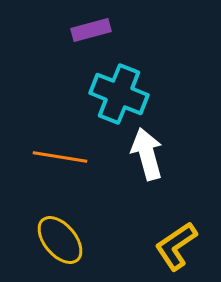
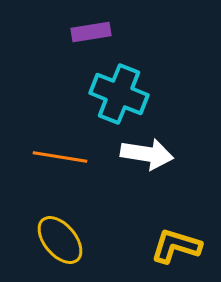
purple rectangle: moved 2 px down; rotated 6 degrees clockwise
white arrow: rotated 114 degrees clockwise
yellow L-shape: rotated 51 degrees clockwise
